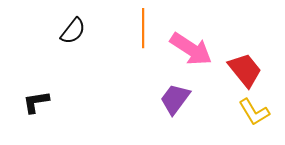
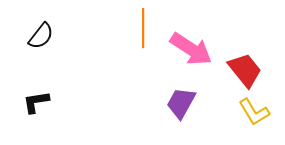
black semicircle: moved 32 px left, 5 px down
purple trapezoid: moved 6 px right, 4 px down; rotated 8 degrees counterclockwise
